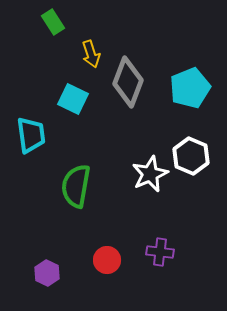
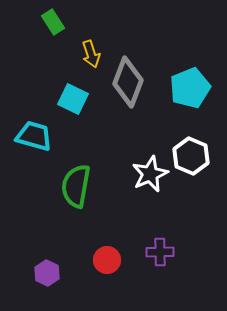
cyan trapezoid: moved 3 px right, 1 px down; rotated 66 degrees counterclockwise
purple cross: rotated 8 degrees counterclockwise
